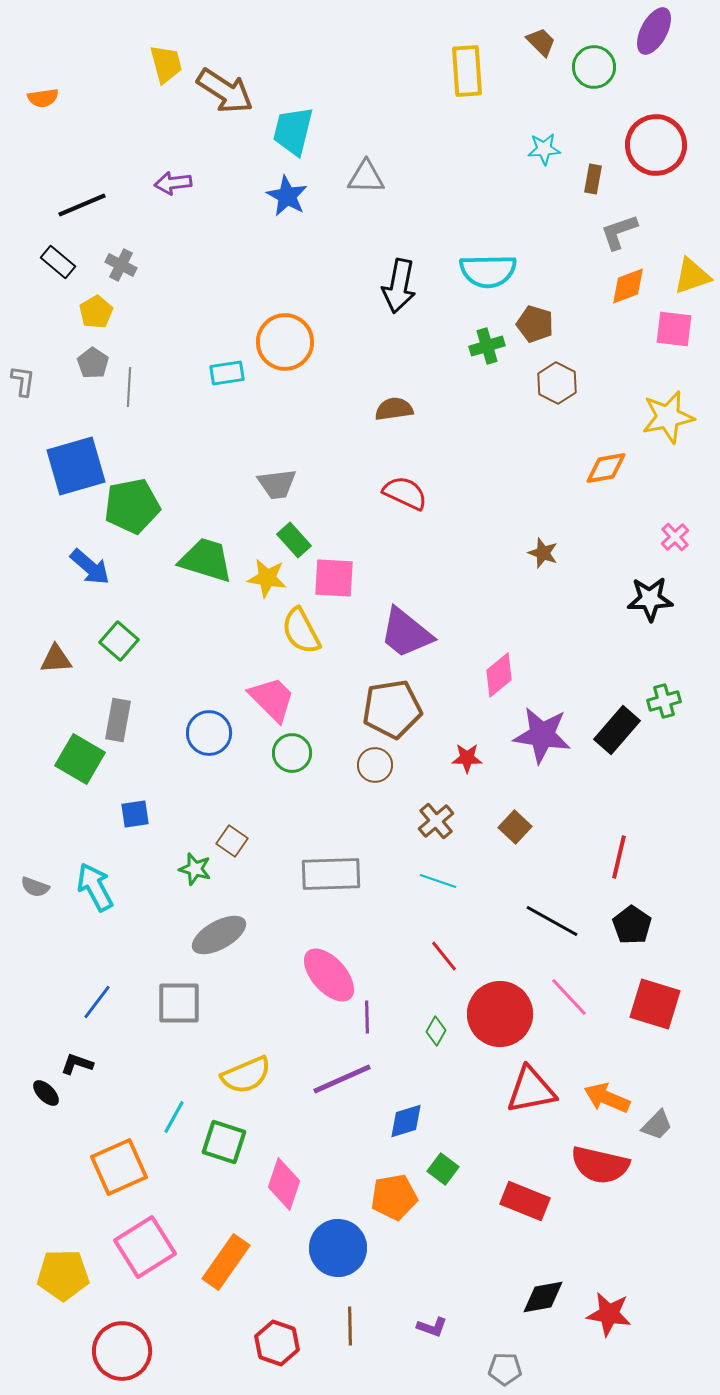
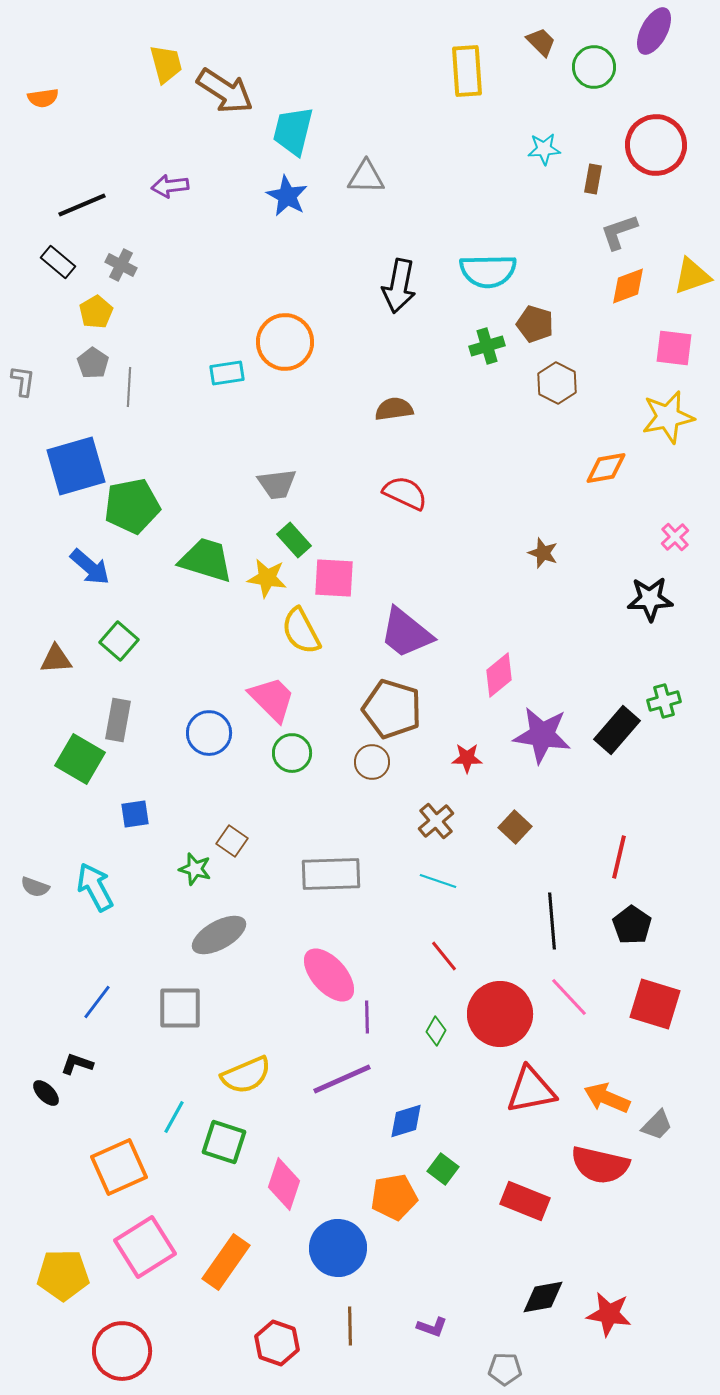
purple arrow at (173, 183): moved 3 px left, 3 px down
pink square at (674, 329): moved 19 px down
brown pentagon at (392, 709): rotated 26 degrees clockwise
brown circle at (375, 765): moved 3 px left, 3 px up
black line at (552, 921): rotated 56 degrees clockwise
gray square at (179, 1003): moved 1 px right, 5 px down
